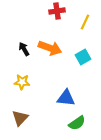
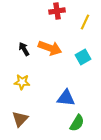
brown triangle: moved 1 px down
green semicircle: rotated 24 degrees counterclockwise
